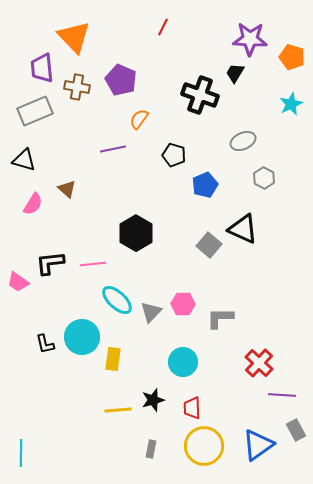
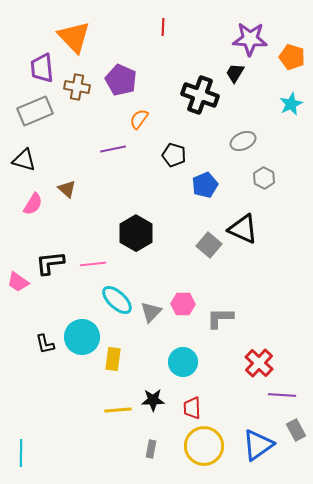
red line at (163, 27): rotated 24 degrees counterclockwise
black star at (153, 400): rotated 15 degrees clockwise
